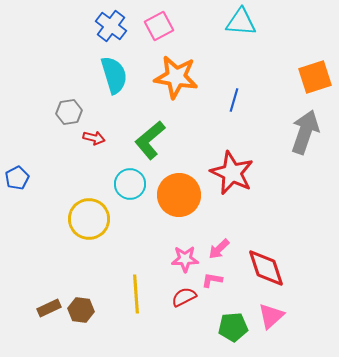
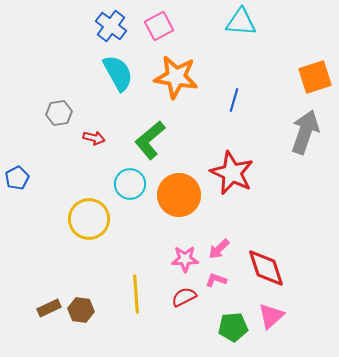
cyan semicircle: moved 4 px right, 2 px up; rotated 12 degrees counterclockwise
gray hexagon: moved 10 px left, 1 px down
pink L-shape: moved 4 px right; rotated 10 degrees clockwise
